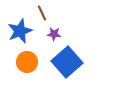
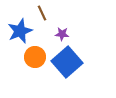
purple star: moved 8 px right
orange circle: moved 8 px right, 5 px up
